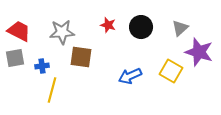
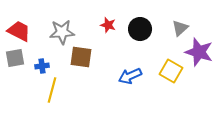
black circle: moved 1 px left, 2 px down
